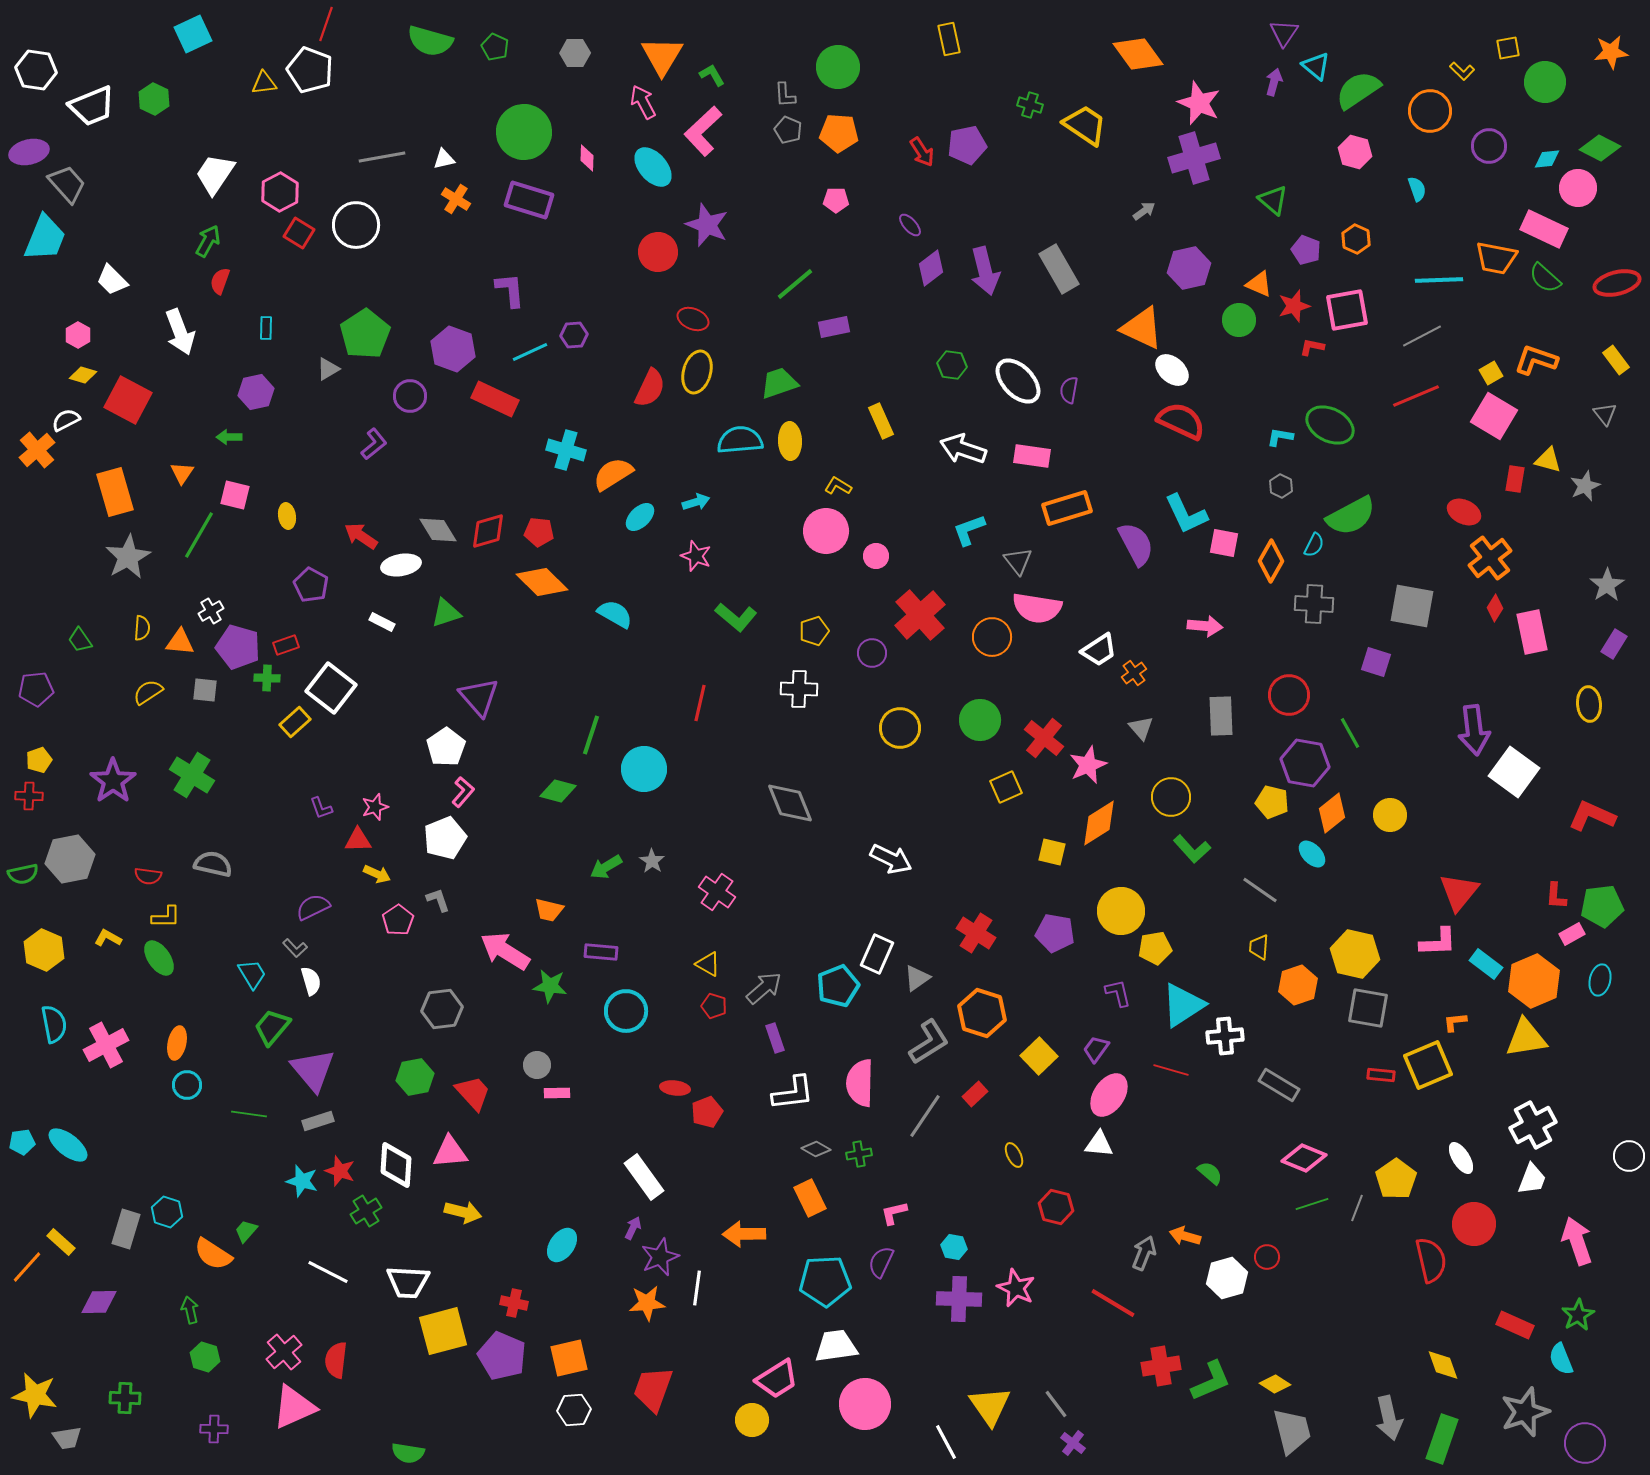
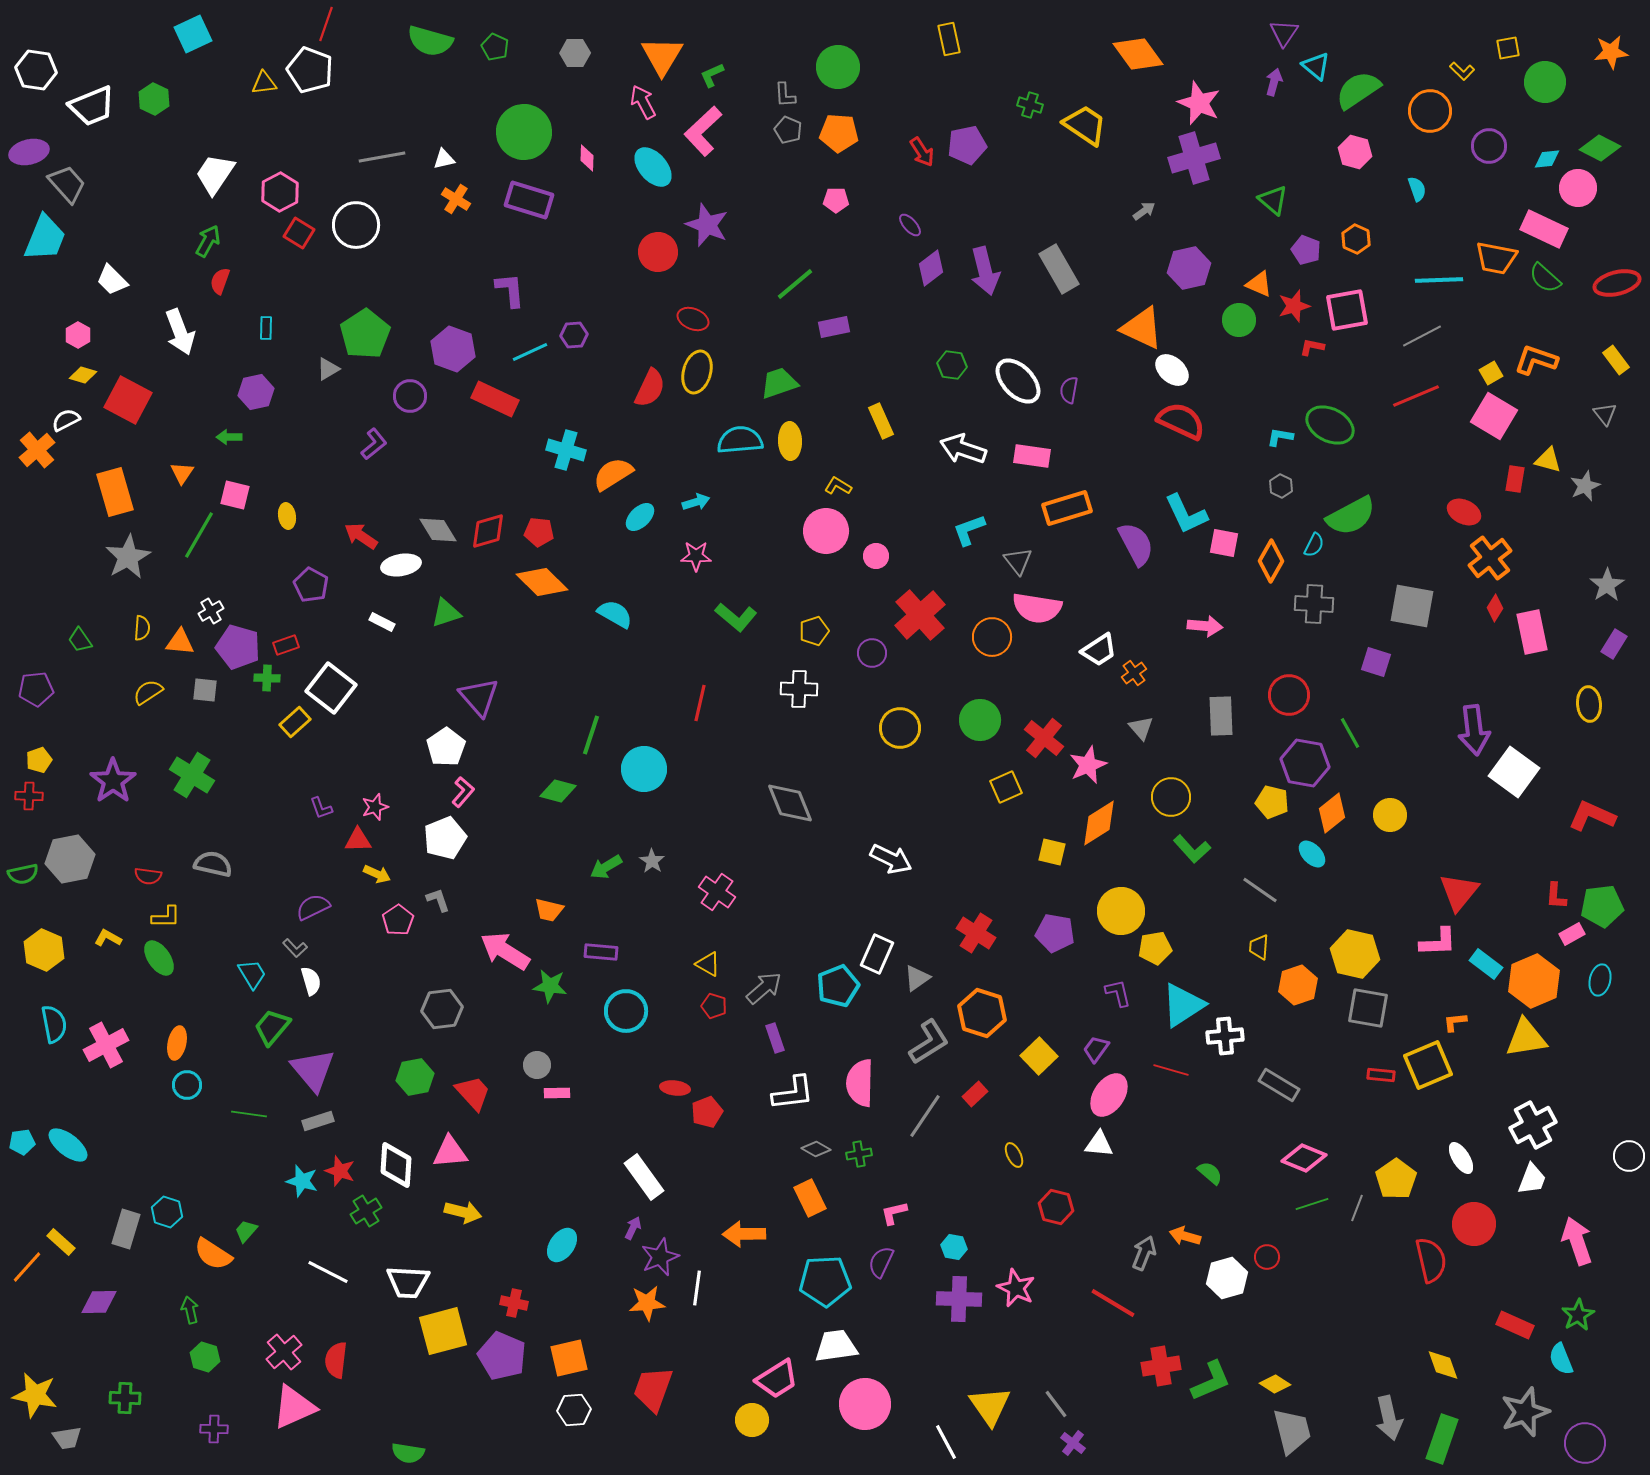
green L-shape at (712, 75): rotated 84 degrees counterclockwise
pink star at (696, 556): rotated 20 degrees counterclockwise
